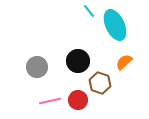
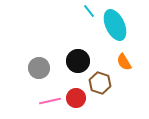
orange semicircle: rotated 78 degrees counterclockwise
gray circle: moved 2 px right, 1 px down
red circle: moved 2 px left, 2 px up
